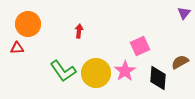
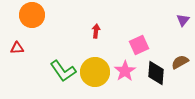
purple triangle: moved 1 px left, 7 px down
orange circle: moved 4 px right, 9 px up
red arrow: moved 17 px right
pink square: moved 1 px left, 1 px up
yellow circle: moved 1 px left, 1 px up
black diamond: moved 2 px left, 5 px up
